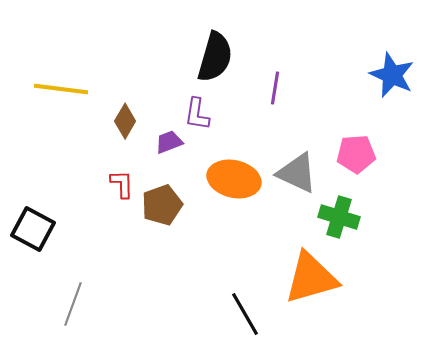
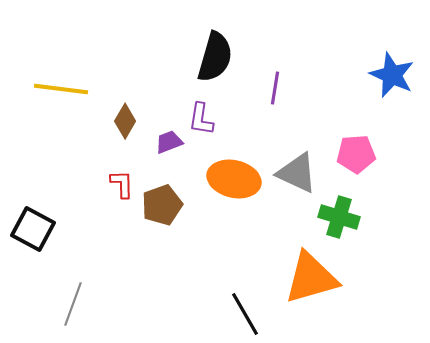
purple L-shape: moved 4 px right, 5 px down
